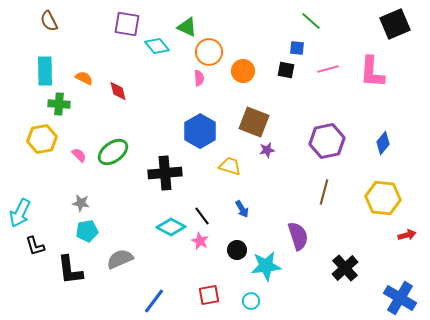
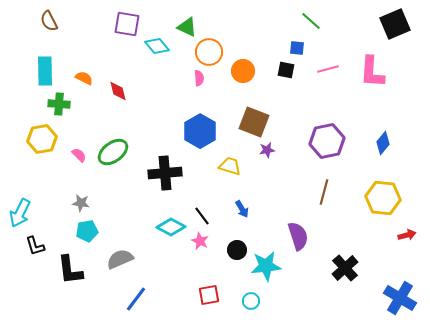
blue line at (154, 301): moved 18 px left, 2 px up
